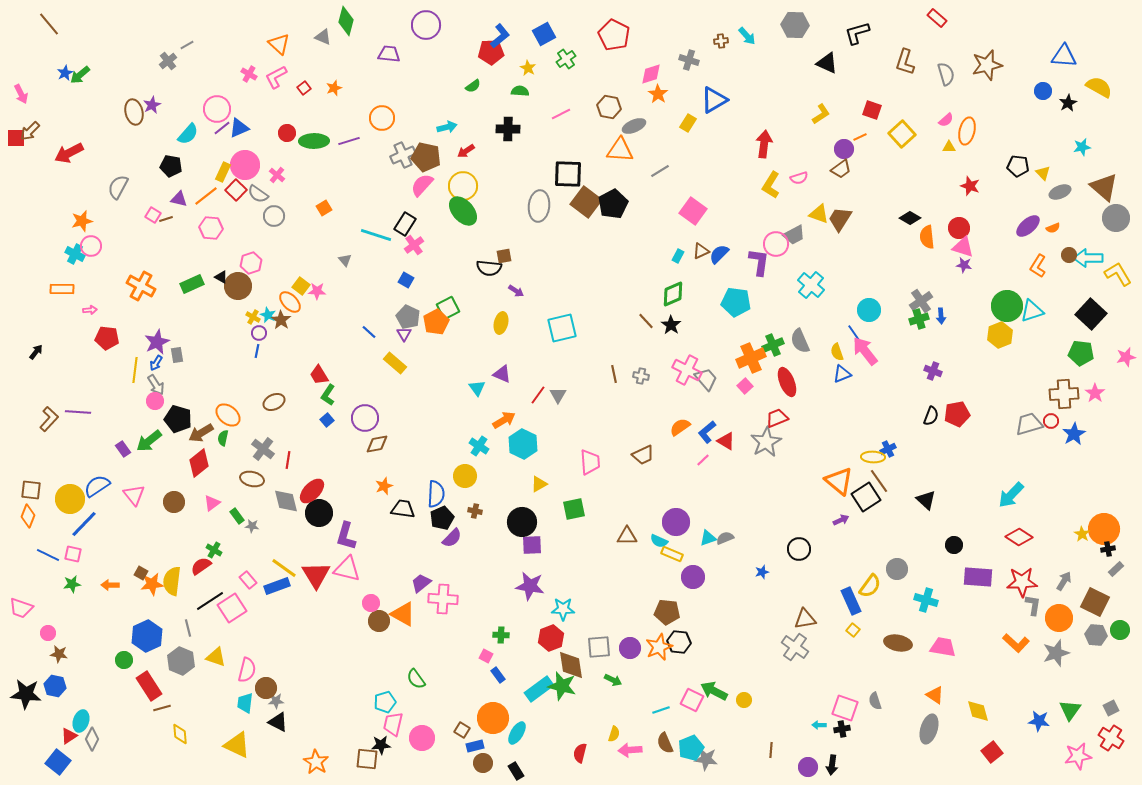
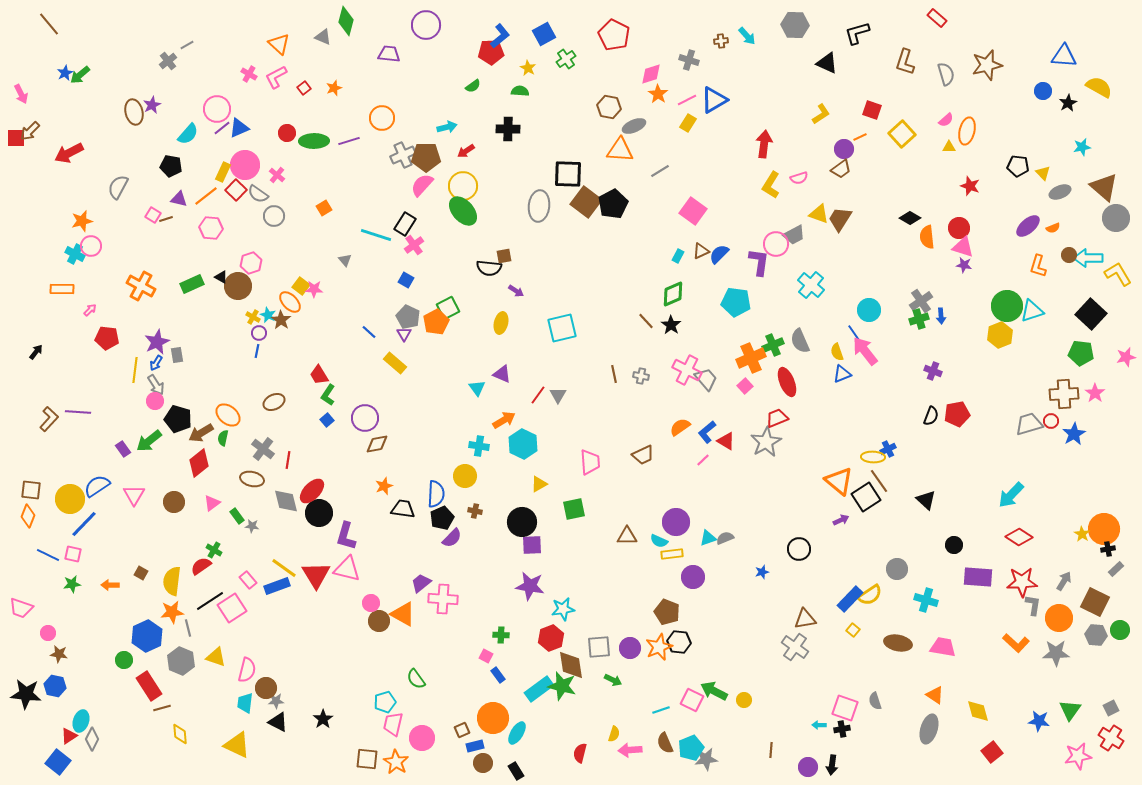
pink line at (561, 114): moved 126 px right, 14 px up
brown pentagon at (426, 157): rotated 12 degrees counterclockwise
orange L-shape at (1038, 266): rotated 15 degrees counterclockwise
pink star at (317, 291): moved 3 px left, 2 px up
pink arrow at (90, 310): rotated 40 degrees counterclockwise
cyan cross at (479, 446): rotated 24 degrees counterclockwise
pink triangle at (134, 495): rotated 10 degrees clockwise
yellow rectangle at (672, 554): rotated 30 degrees counterclockwise
orange star at (152, 584): moved 20 px right, 28 px down
yellow semicircle at (870, 586): moved 9 px down; rotated 20 degrees clockwise
blue rectangle at (851, 601): moved 1 px left, 2 px up; rotated 68 degrees clockwise
cyan star at (563, 609): rotated 10 degrees counterclockwise
brown pentagon at (667, 612): rotated 15 degrees clockwise
gray star at (1056, 653): rotated 16 degrees clockwise
brown square at (462, 730): rotated 35 degrees clockwise
black star at (381, 745): moved 58 px left, 26 px up; rotated 30 degrees counterclockwise
gray star at (706, 759): rotated 15 degrees counterclockwise
orange star at (316, 762): moved 80 px right
